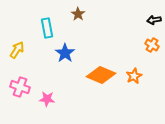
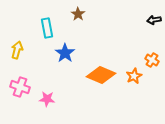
orange cross: moved 15 px down
yellow arrow: rotated 18 degrees counterclockwise
